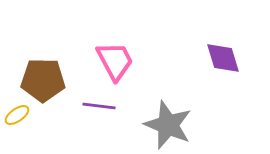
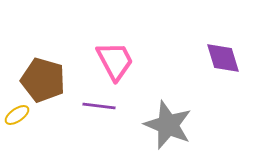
brown pentagon: rotated 15 degrees clockwise
